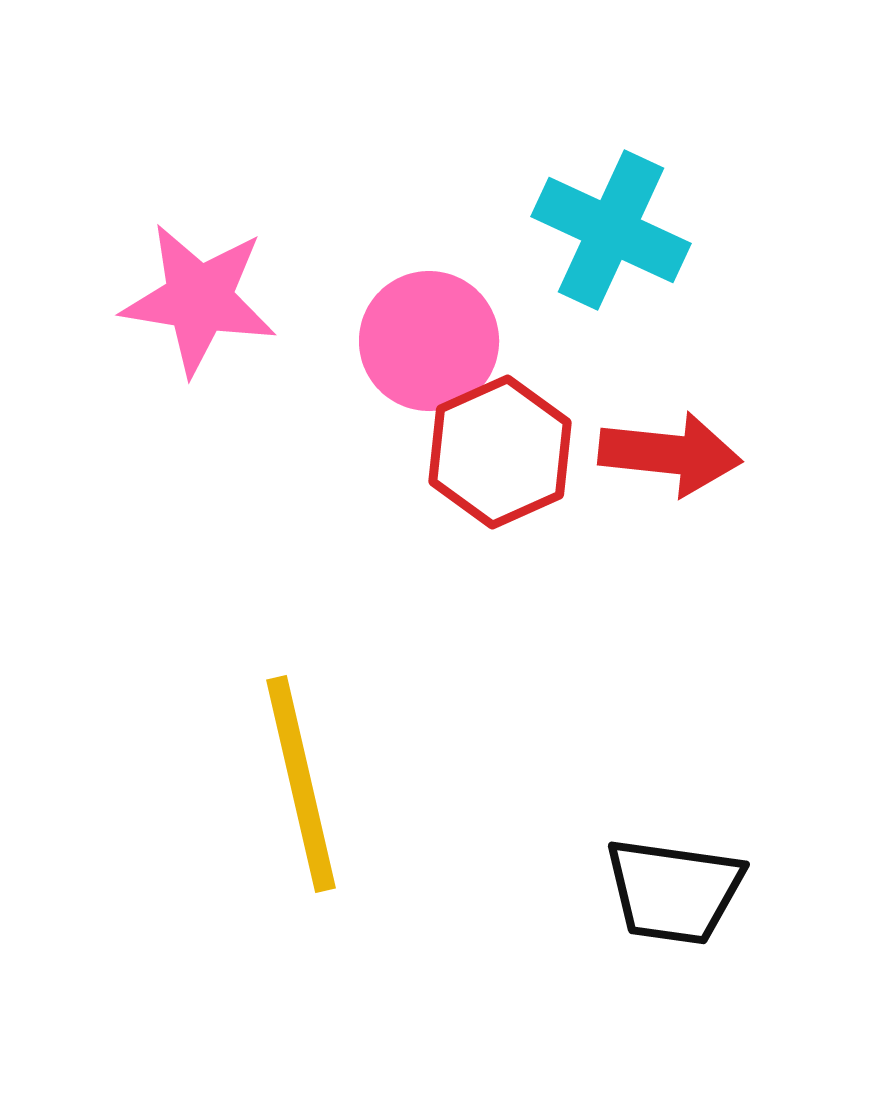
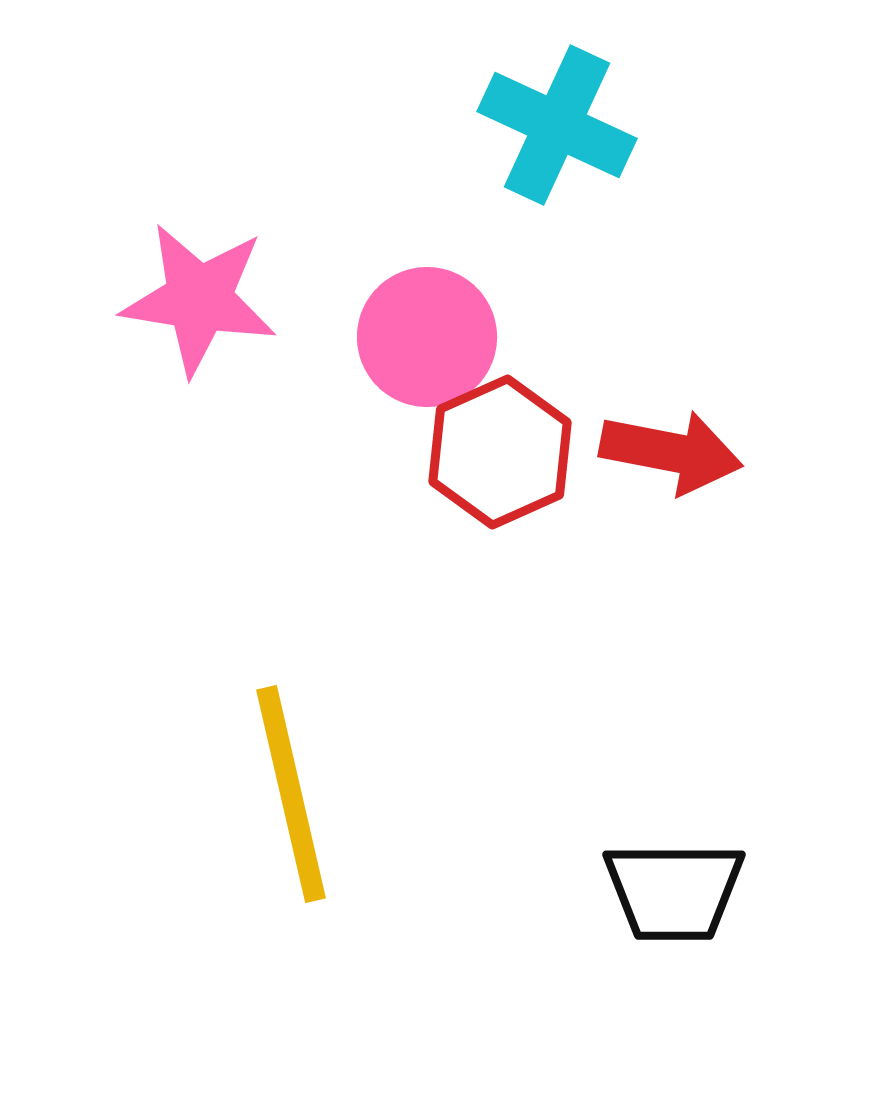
cyan cross: moved 54 px left, 105 px up
pink circle: moved 2 px left, 4 px up
red arrow: moved 1 px right, 2 px up; rotated 5 degrees clockwise
yellow line: moved 10 px left, 10 px down
black trapezoid: rotated 8 degrees counterclockwise
